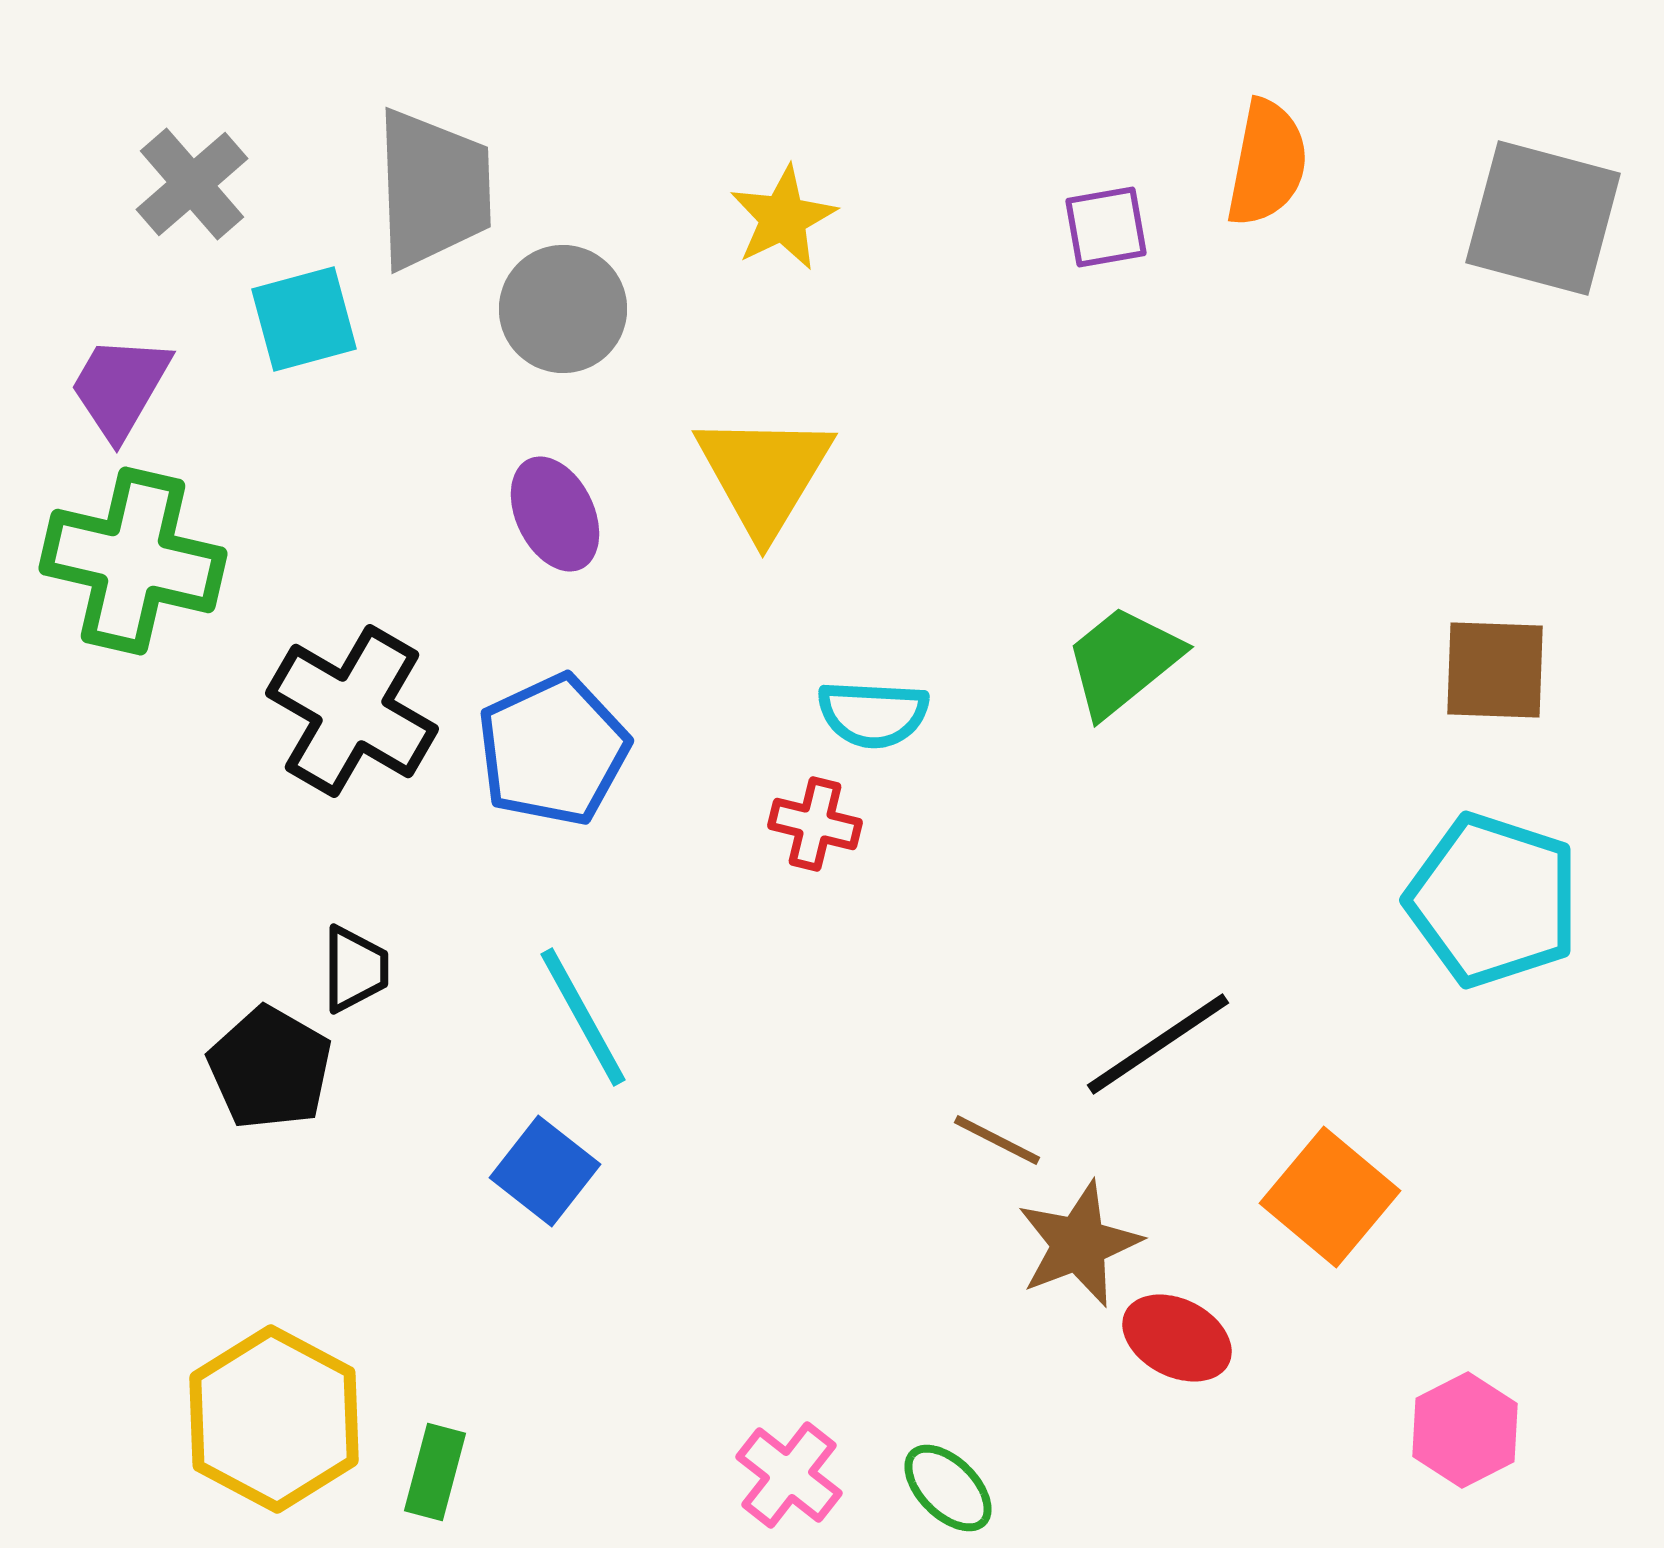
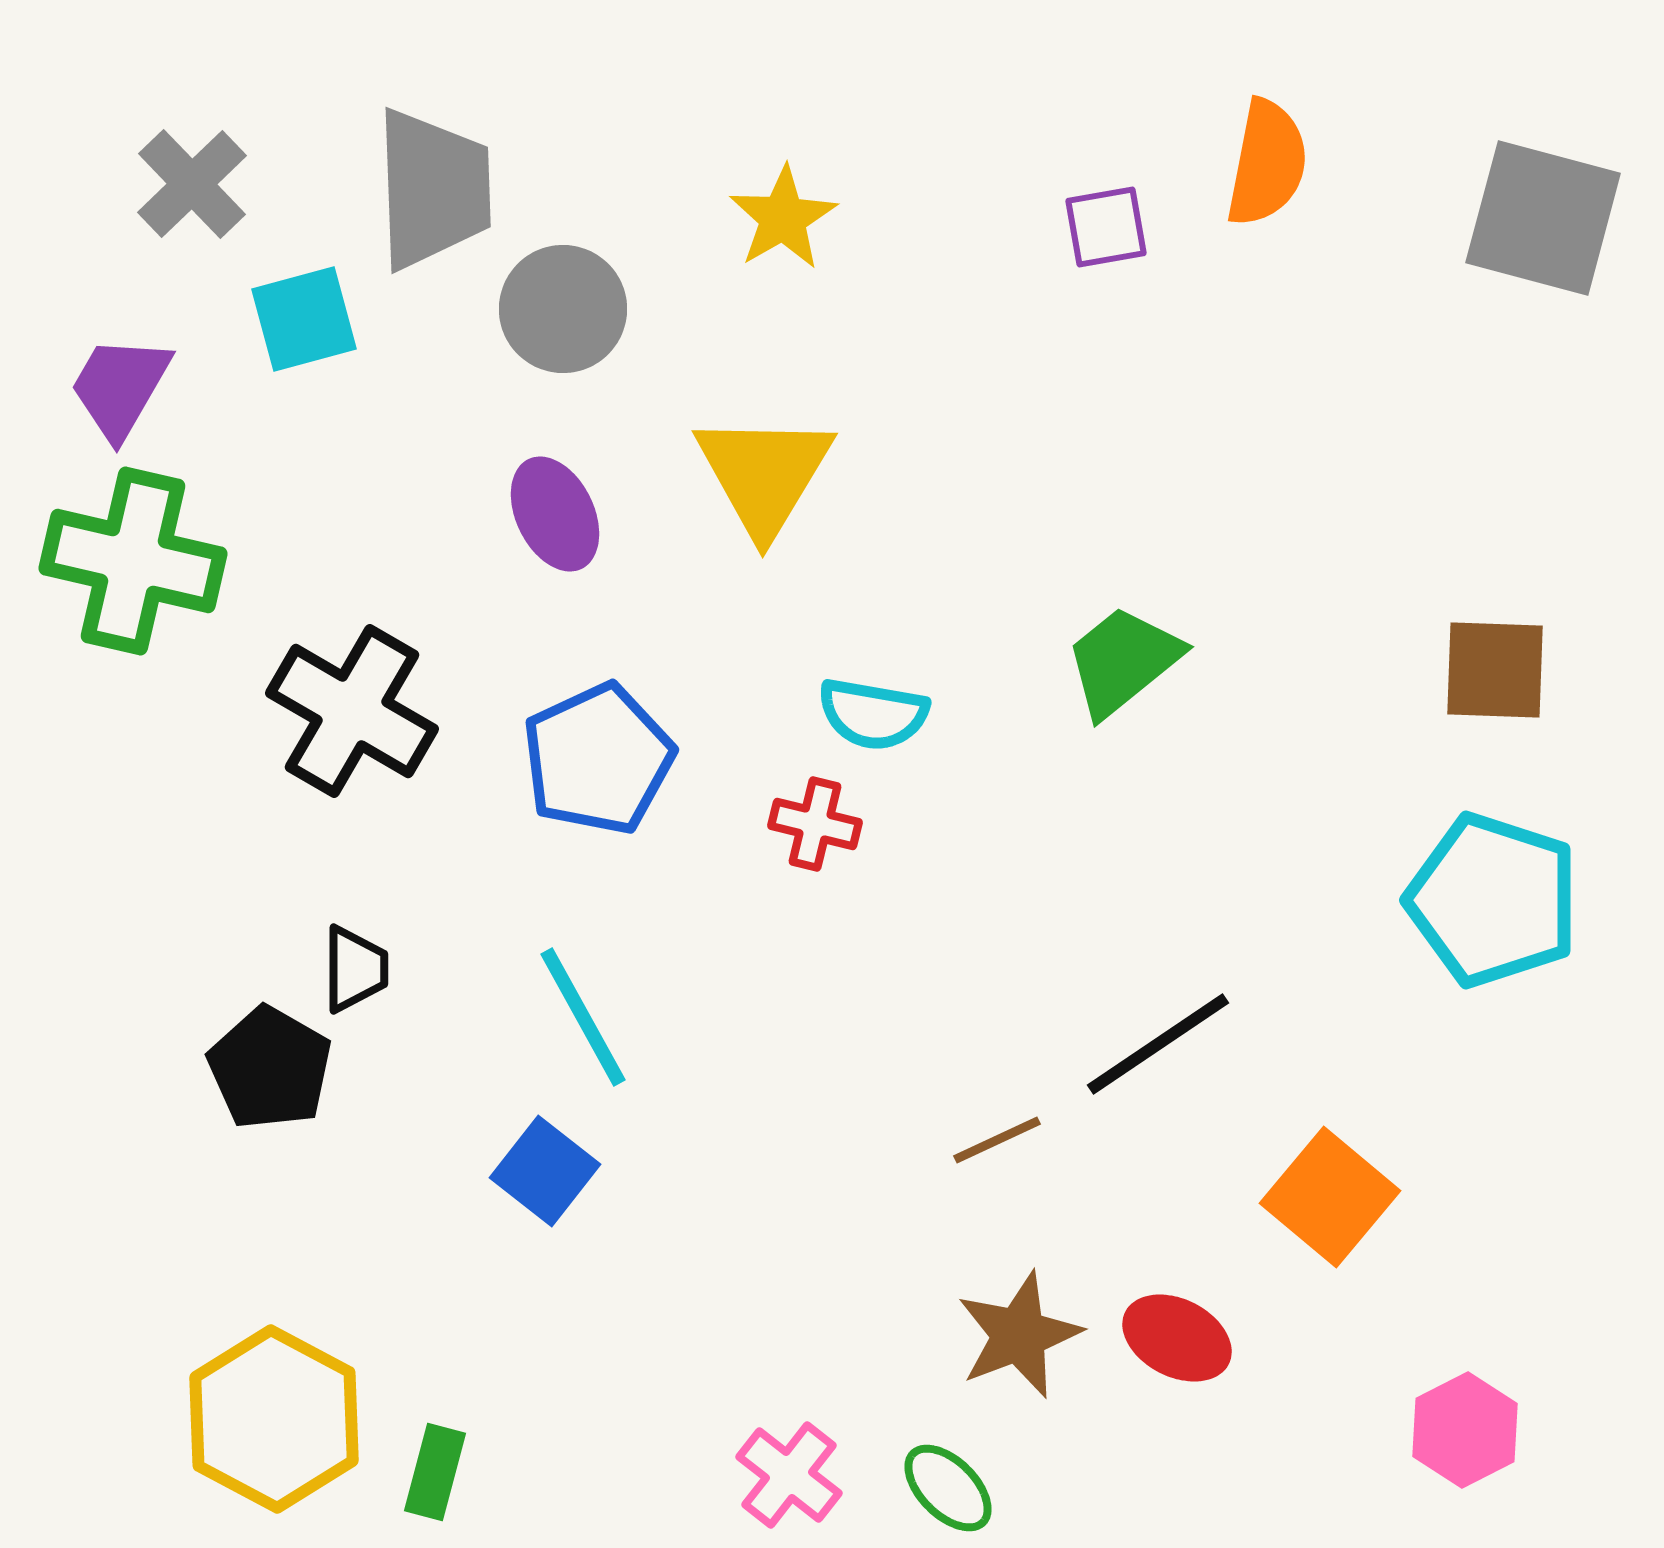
gray cross: rotated 3 degrees counterclockwise
yellow star: rotated 4 degrees counterclockwise
cyan semicircle: rotated 7 degrees clockwise
blue pentagon: moved 45 px right, 9 px down
brown line: rotated 52 degrees counterclockwise
brown star: moved 60 px left, 91 px down
